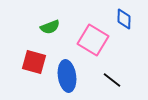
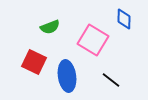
red square: rotated 10 degrees clockwise
black line: moved 1 px left
